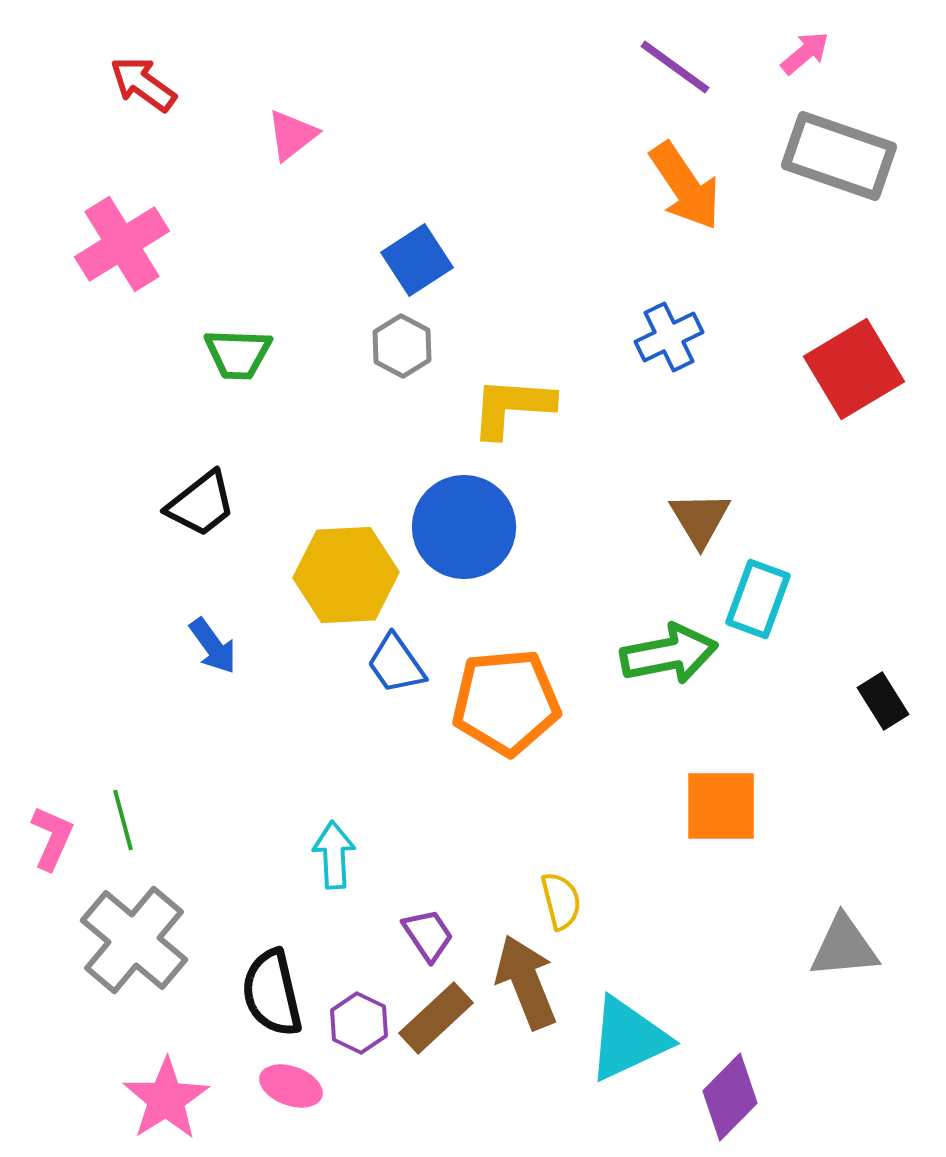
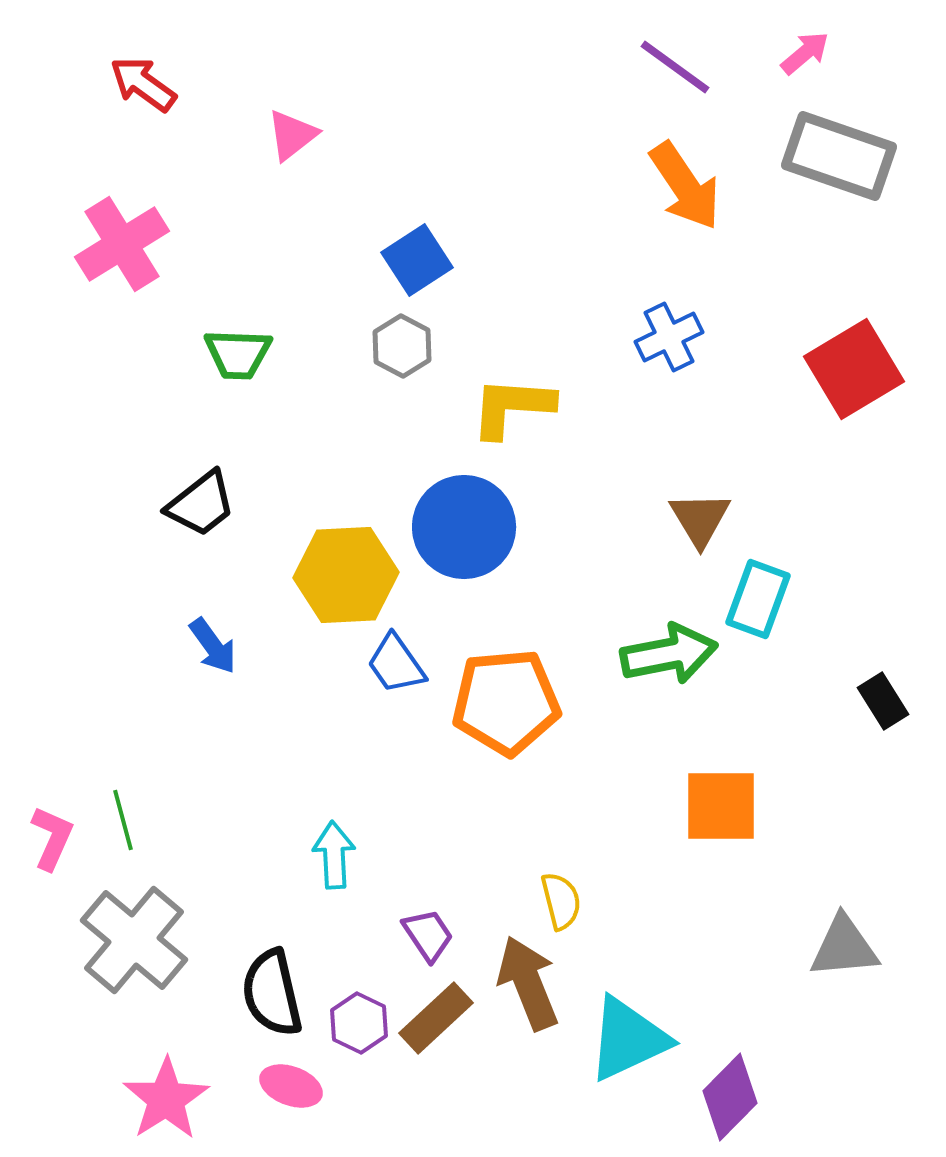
brown arrow: moved 2 px right, 1 px down
